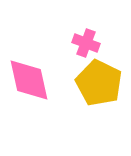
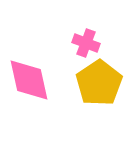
yellow pentagon: rotated 12 degrees clockwise
